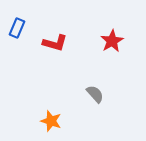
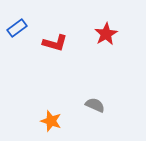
blue rectangle: rotated 30 degrees clockwise
red star: moved 6 px left, 7 px up
gray semicircle: moved 11 px down; rotated 24 degrees counterclockwise
